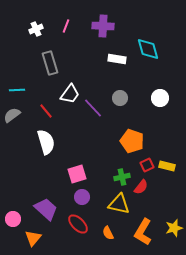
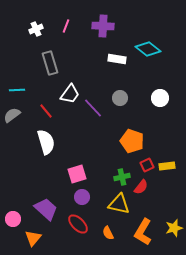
cyan diamond: rotated 35 degrees counterclockwise
yellow rectangle: rotated 21 degrees counterclockwise
